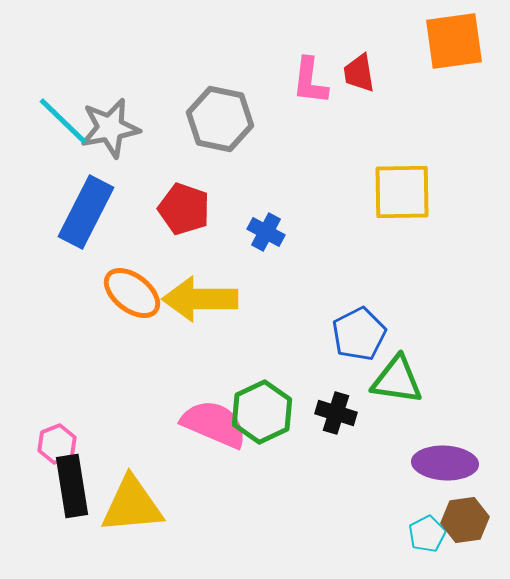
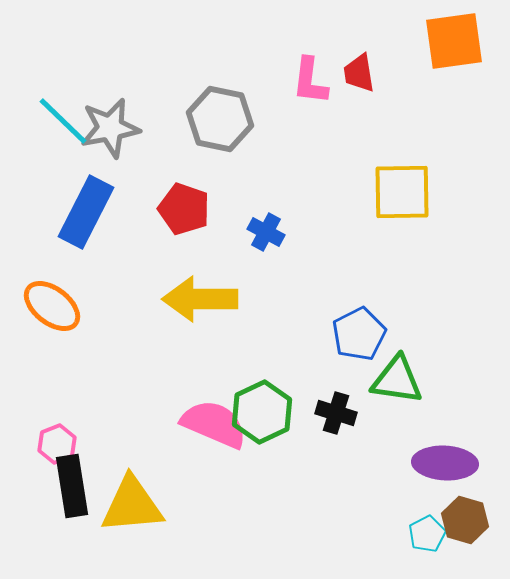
orange ellipse: moved 80 px left, 13 px down
brown hexagon: rotated 24 degrees clockwise
